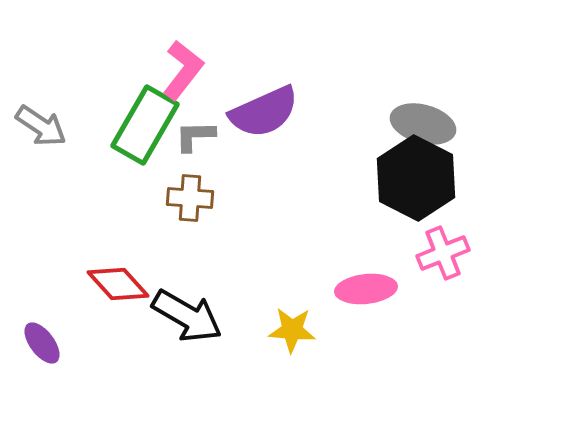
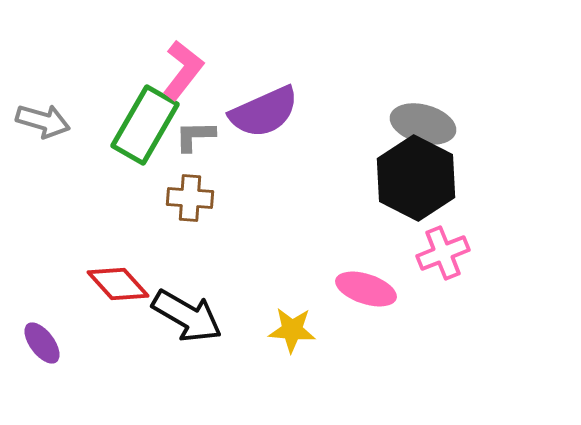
gray arrow: moved 2 px right, 5 px up; rotated 18 degrees counterclockwise
pink ellipse: rotated 24 degrees clockwise
